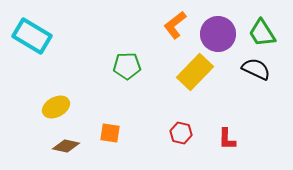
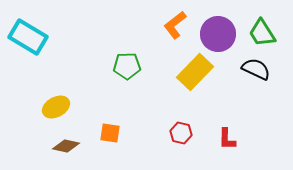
cyan rectangle: moved 4 px left, 1 px down
